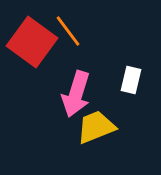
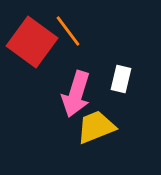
white rectangle: moved 10 px left, 1 px up
